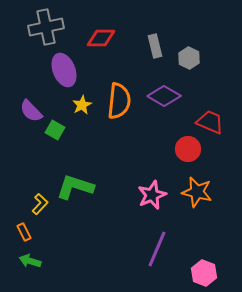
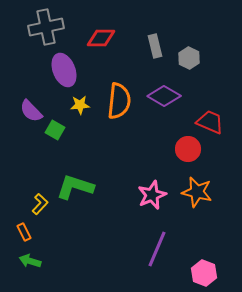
yellow star: moved 2 px left; rotated 24 degrees clockwise
